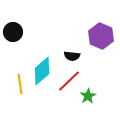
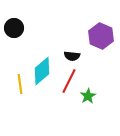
black circle: moved 1 px right, 4 px up
red line: rotated 20 degrees counterclockwise
